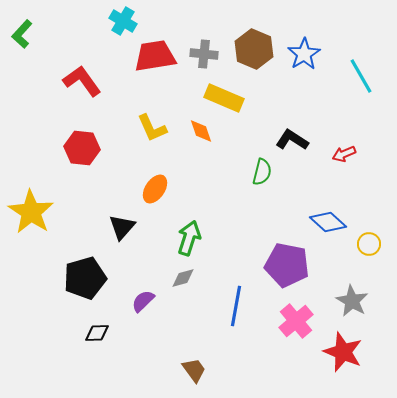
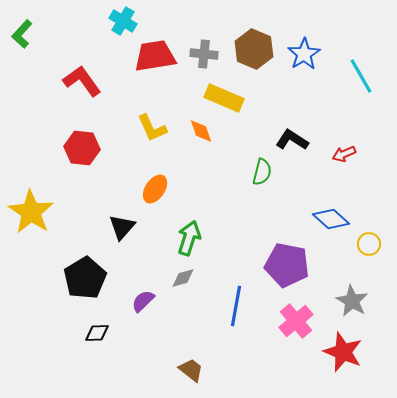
blue diamond: moved 3 px right, 3 px up
black pentagon: rotated 15 degrees counterclockwise
brown trapezoid: moved 3 px left; rotated 16 degrees counterclockwise
